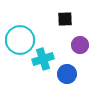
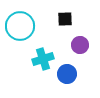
cyan circle: moved 14 px up
